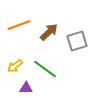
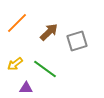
orange line: moved 2 px left, 2 px up; rotated 25 degrees counterclockwise
yellow arrow: moved 2 px up
